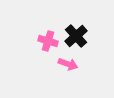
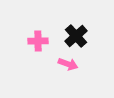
pink cross: moved 10 px left; rotated 18 degrees counterclockwise
